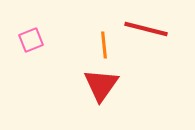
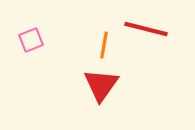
orange line: rotated 16 degrees clockwise
